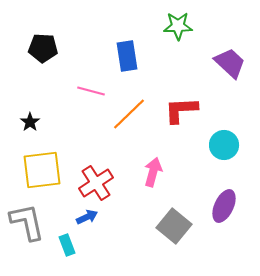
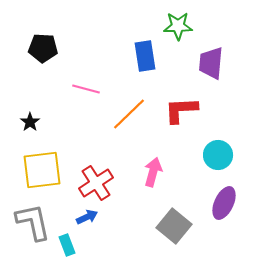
blue rectangle: moved 18 px right
purple trapezoid: moved 19 px left; rotated 128 degrees counterclockwise
pink line: moved 5 px left, 2 px up
cyan circle: moved 6 px left, 10 px down
purple ellipse: moved 3 px up
gray L-shape: moved 6 px right
